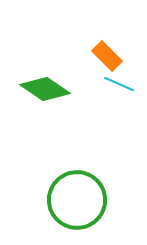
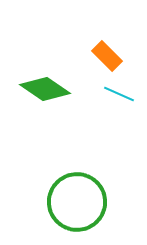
cyan line: moved 10 px down
green circle: moved 2 px down
